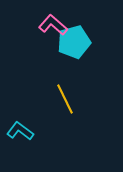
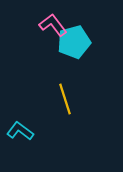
pink L-shape: rotated 12 degrees clockwise
yellow line: rotated 8 degrees clockwise
